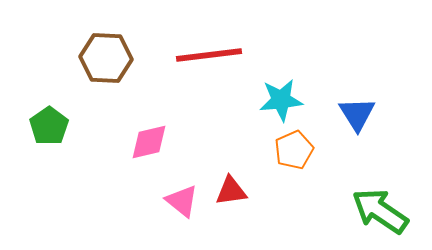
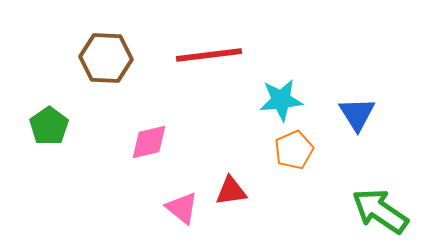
pink triangle: moved 7 px down
